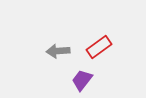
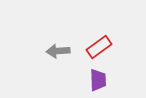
purple trapezoid: moved 16 px right; rotated 140 degrees clockwise
